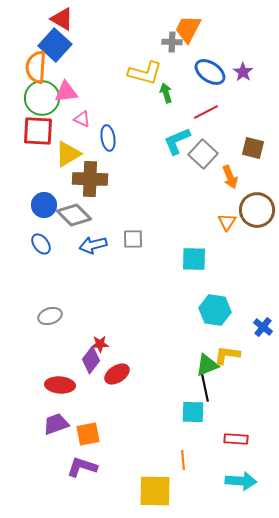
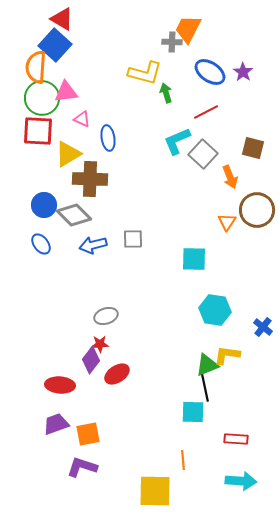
gray ellipse at (50, 316): moved 56 px right
